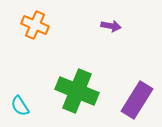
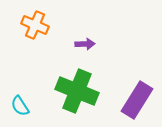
purple arrow: moved 26 px left, 18 px down; rotated 12 degrees counterclockwise
